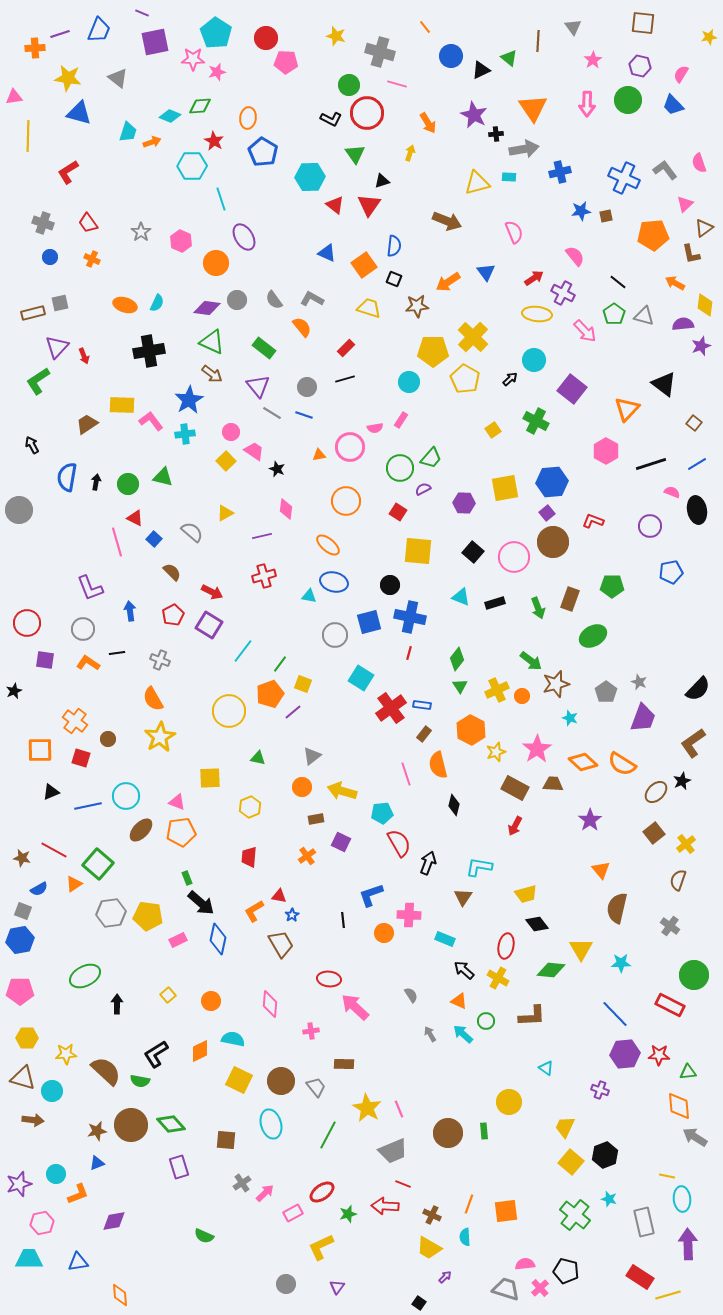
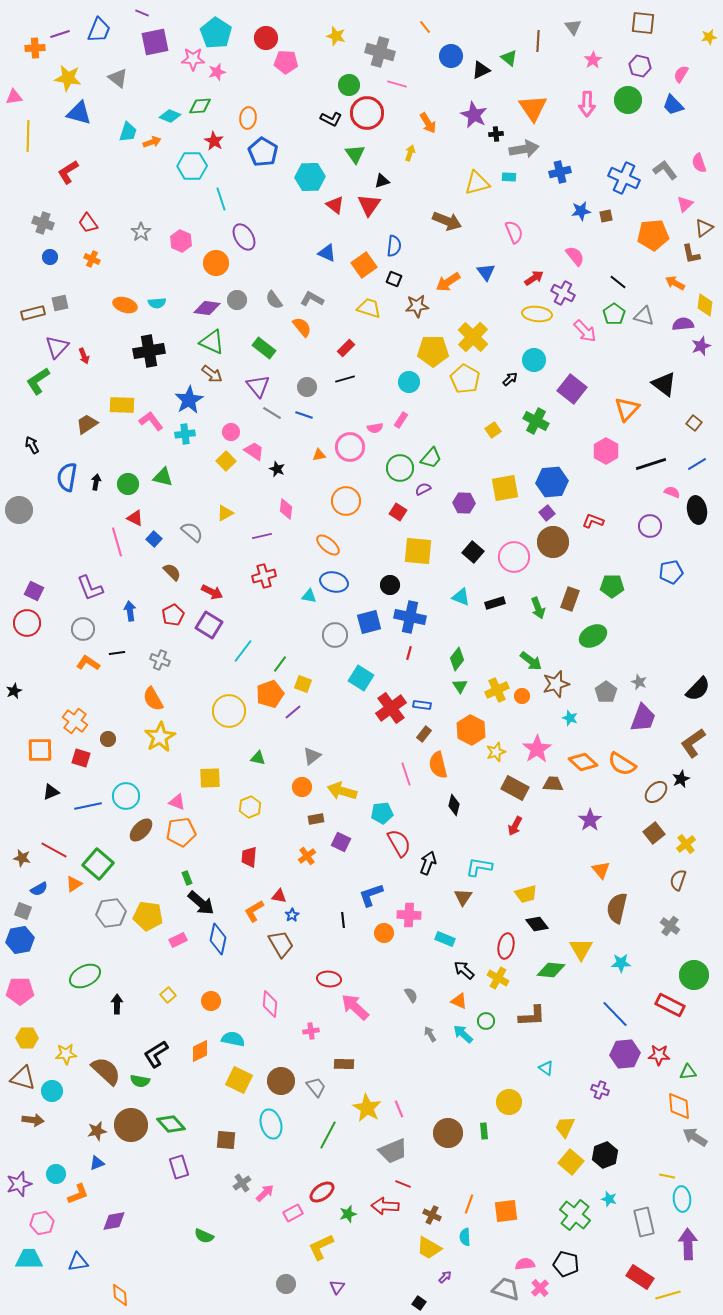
cyan semicircle at (157, 303): rotated 60 degrees clockwise
purple square at (45, 660): moved 11 px left, 69 px up; rotated 18 degrees clockwise
black star at (682, 781): moved 1 px left, 2 px up
black pentagon at (566, 1271): moved 7 px up
